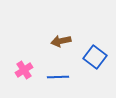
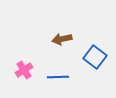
brown arrow: moved 1 px right, 2 px up
